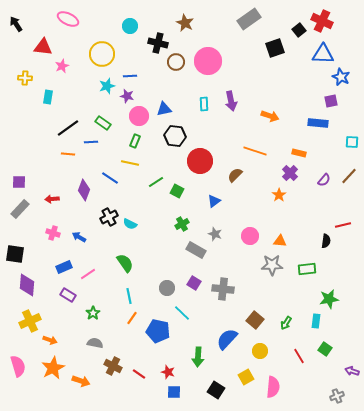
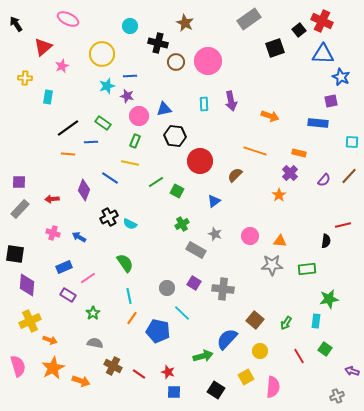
red triangle at (43, 47): rotated 48 degrees counterclockwise
pink line at (88, 274): moved 4 px down
green arrow at (198, 357): moved 5 px right, 1 px up; rotated 108 degrees counterclockwise
